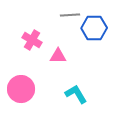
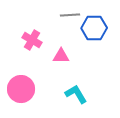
pink triangle: moved 3 px right
